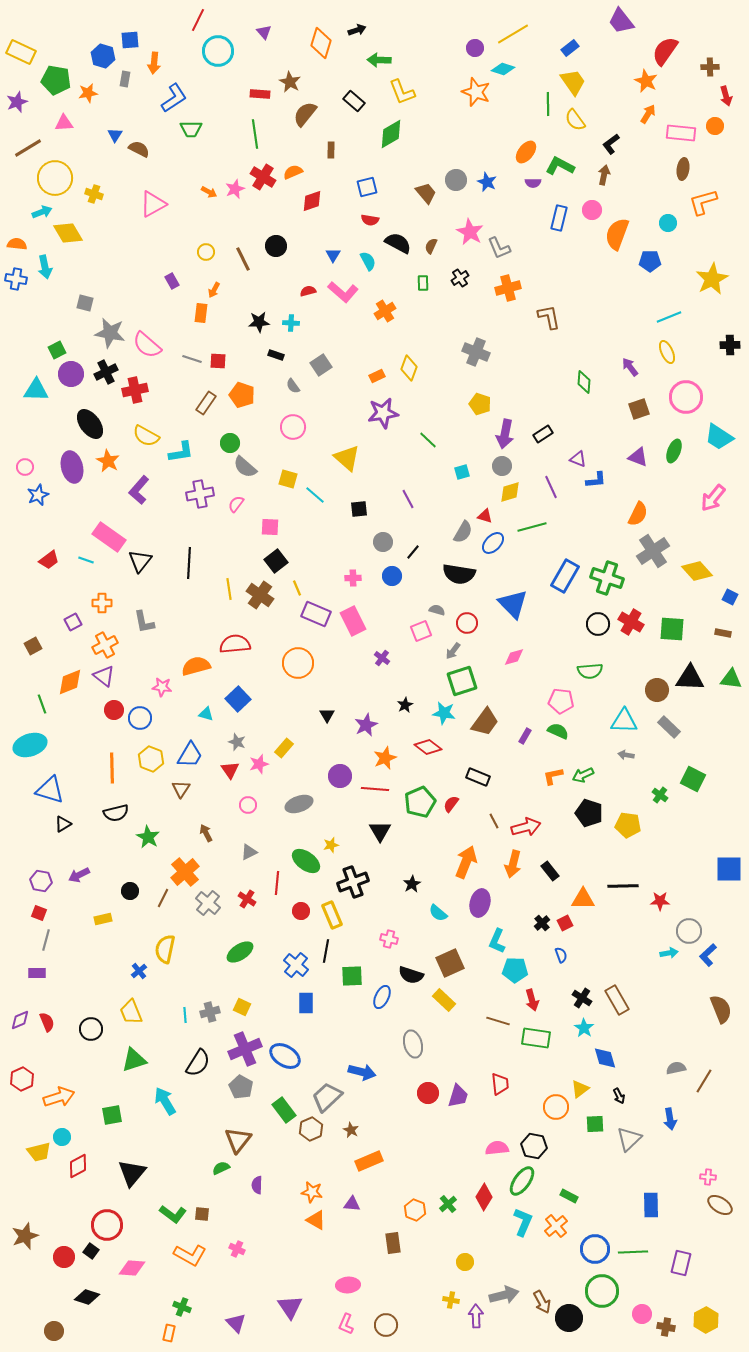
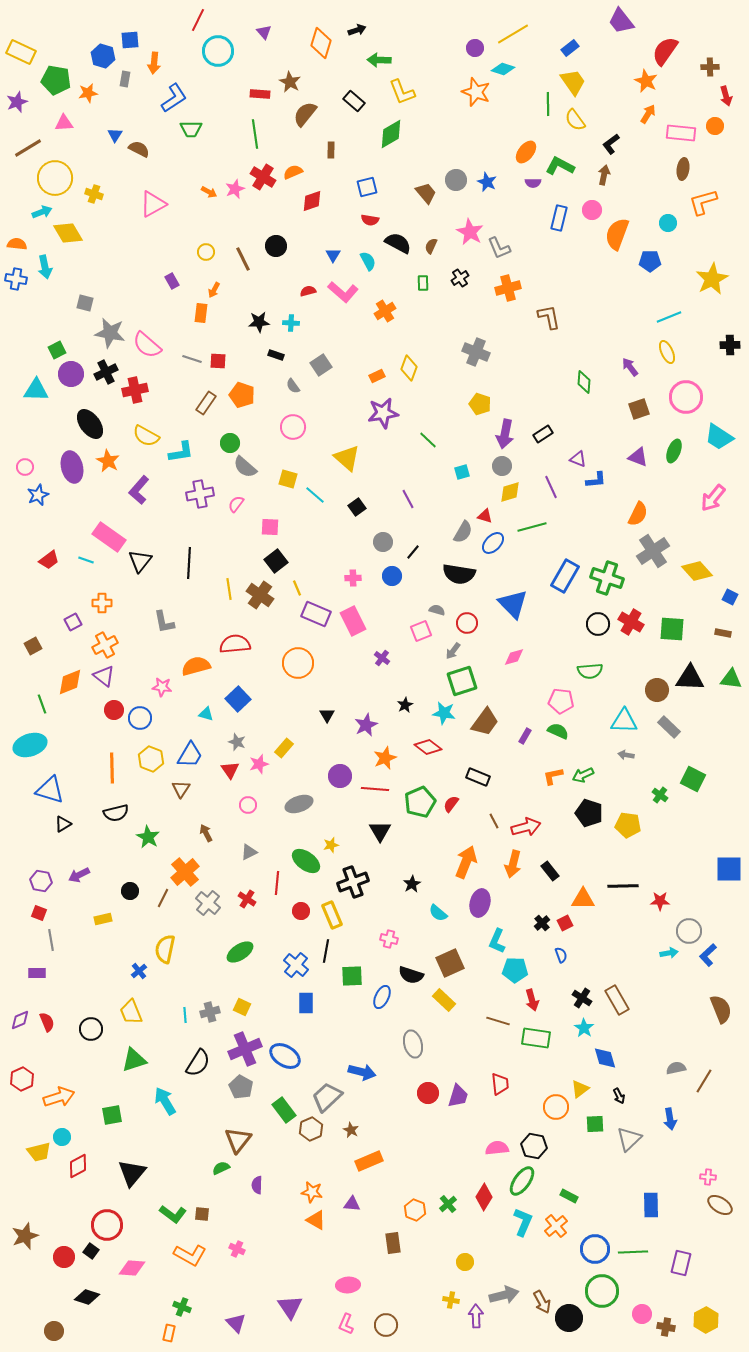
black square at (359, 509): moved 2 px left, 2 px up; rotated 30 degrees counterclockwise
gray L-shape at (144, 622): moved 20 px right
gray line at (46, 940): moved 5 px right; rotated 25 degrees counterclockwise
